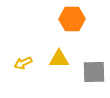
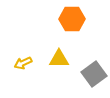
gray square: moved 2 px down; rotated 35 degrees counterclockwise
